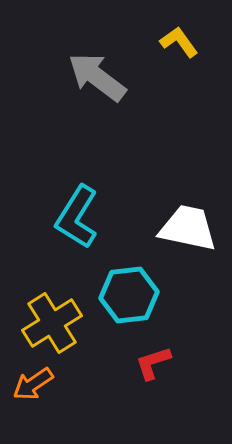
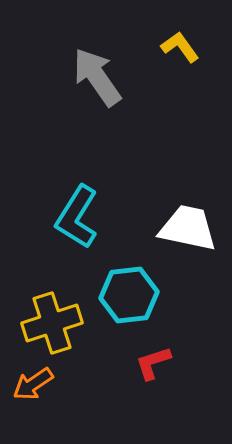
yellow L-shape: moved 1 px right, 5 px down
gray arrow: rotated 18 degrees clockwise
yellow cross: rotated 14 degrees clockwise
